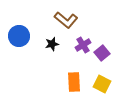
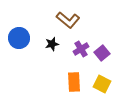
brown L-shape: moved 2 px right
blue circle: moved 2 px down
purple cross: moved 2 px left, 4 px down
